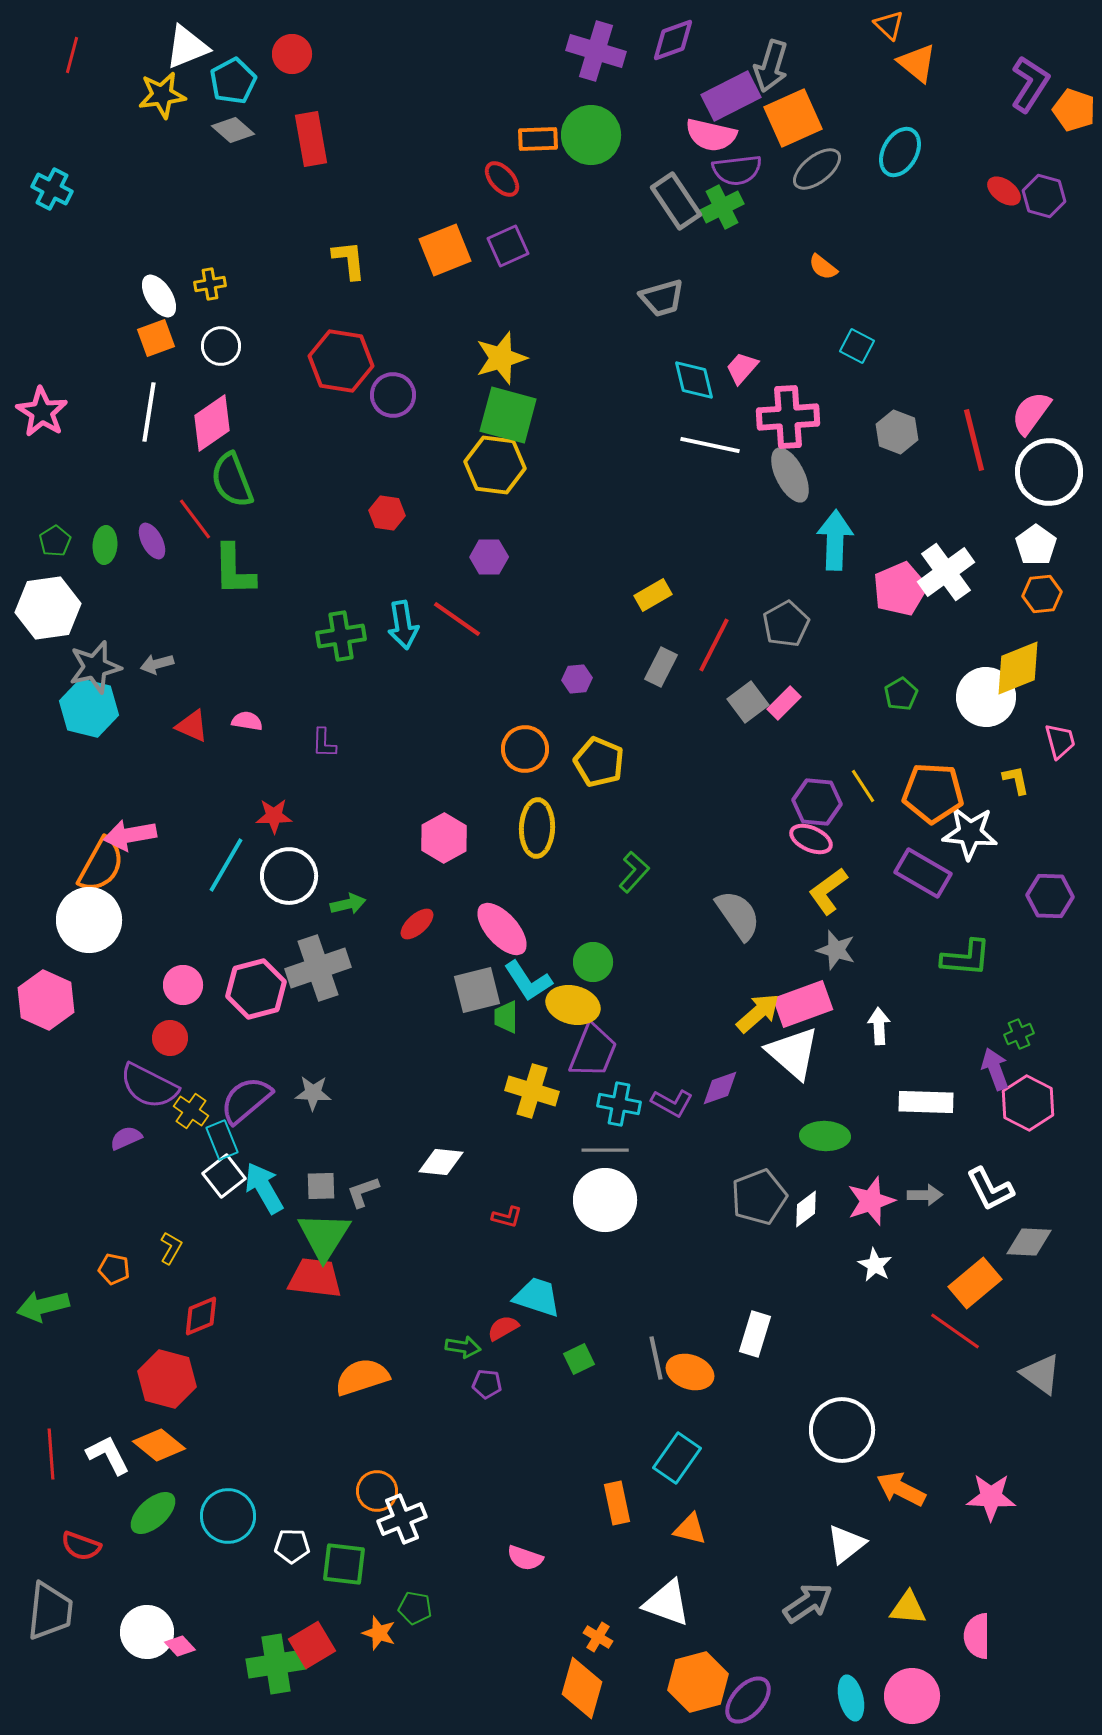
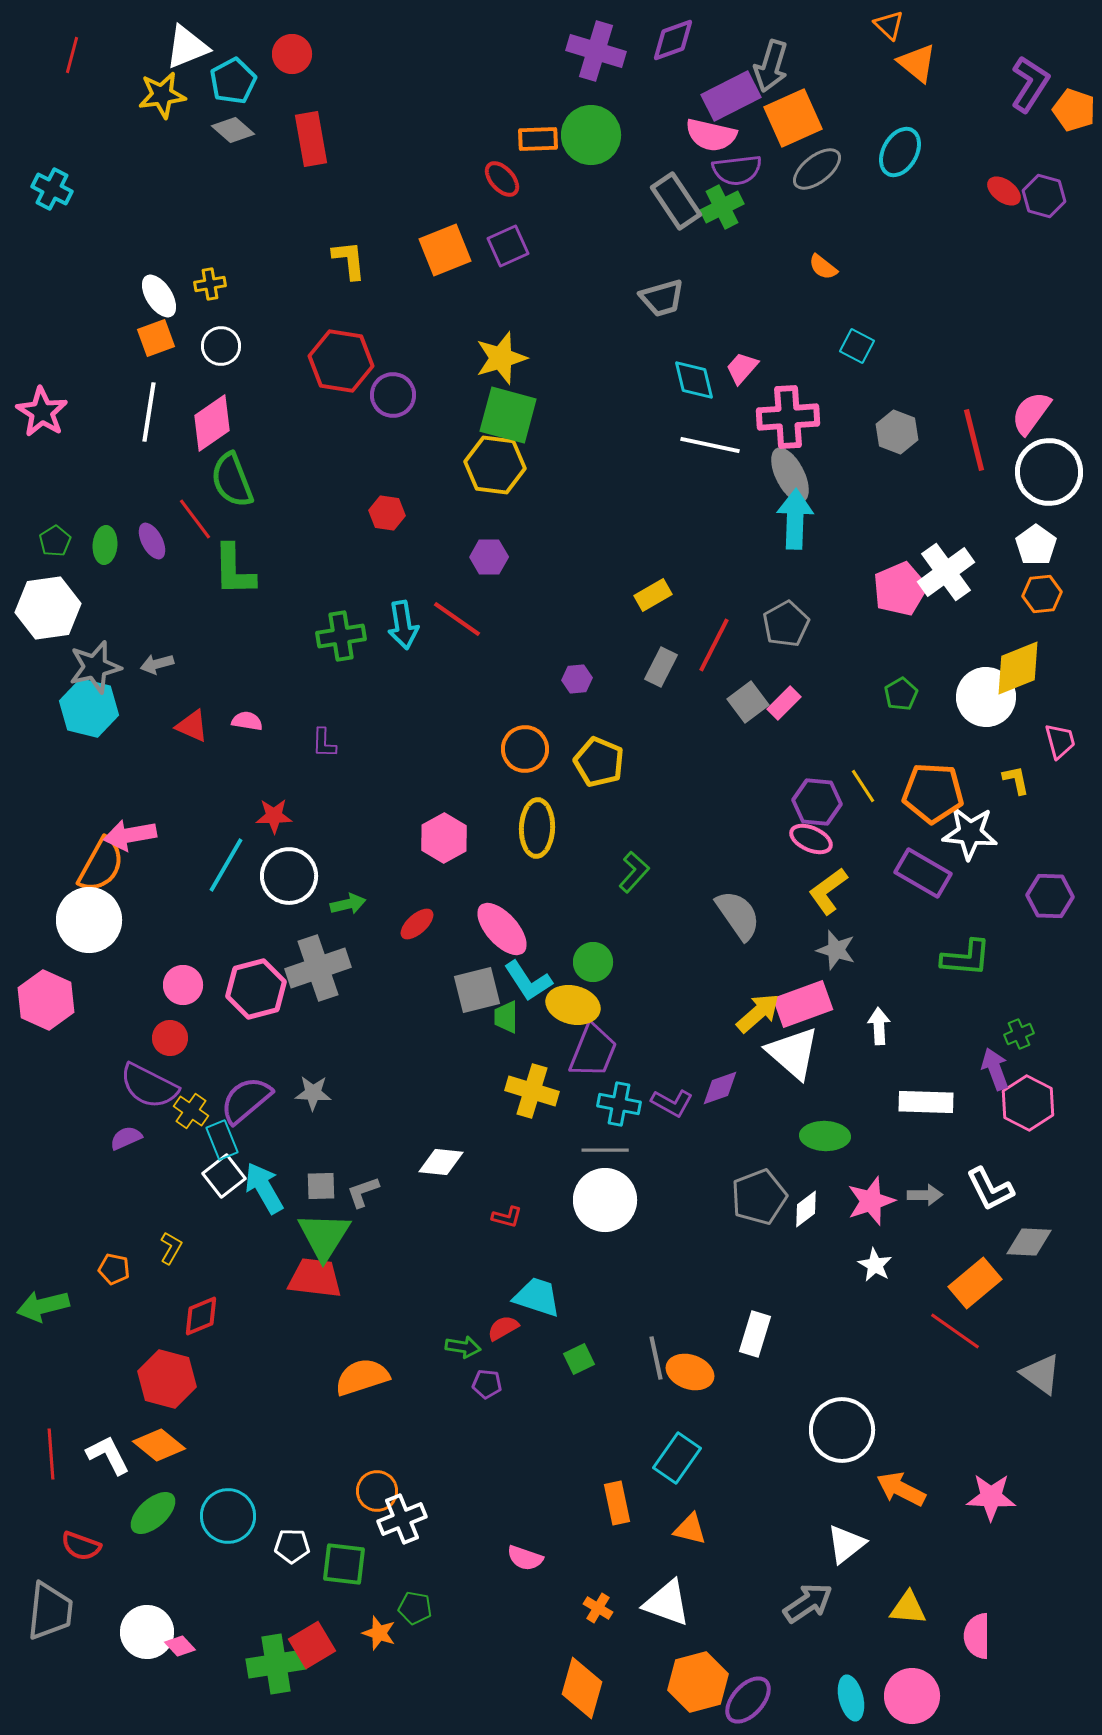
cyan arrow at (835, 540): moved 40 px left, 21 px up
orange cross at (598, 1637): moved 29 px up
